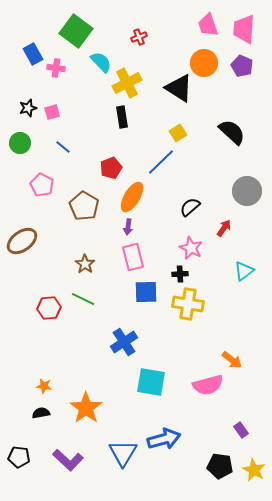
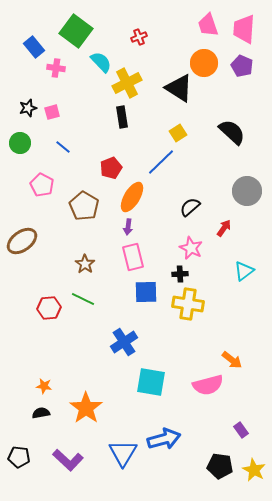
blue rectangle at (33, 54): moved 1 px right, 7 px up; rotated 10 degrees counterclockwise
